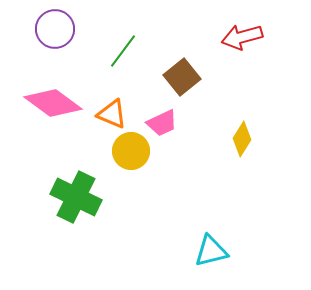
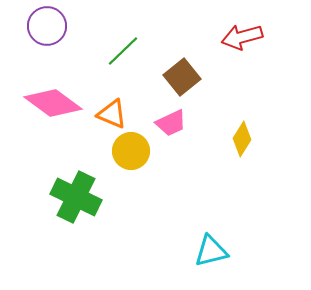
purple circle: moved 8 px left, 3 px up
green line: rotated 9 degrees clockwise
pink trapezoid: moved 9 px right
